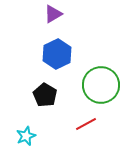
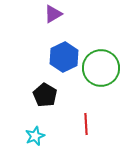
blue hexagon: moved 7 px right, 3 px down
green circle: moved 17 px up
red line: rotated 65 degrees counterclockwise
cyan star: moved 9 px right
